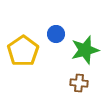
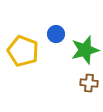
yellow pentagon: rotated 16 degrees counterclockwise
brown cross: moved 10 px right
